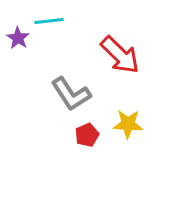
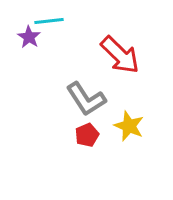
purple star: moved 11 px right, 1 px up
gray L-shape: moved 15 px right, 5 px down
yellow star: moved 1 px right, 2 px down; rotated 20 degrees clockwise
